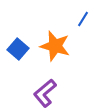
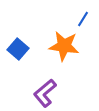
orange star: moved 9 px right; rotated 8 degrees counterclockwise
